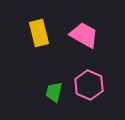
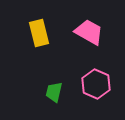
pink trapezoid: moved 5 px right, 3 px up
pink hexagon: moved 7 px right, 1 px up
